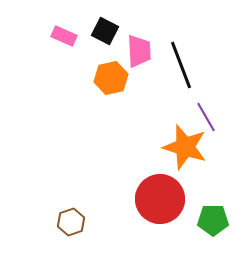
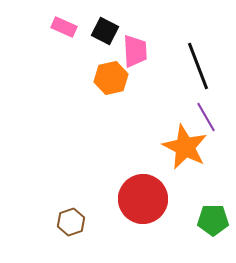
pink rectangle: moved 9 px up
pink trapezoid: moved 4 px left
black line: moved 17 px right, 1 px down
orange star: rotated 9 degrees clockwise
red circle: moved 17 px left
